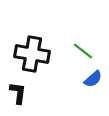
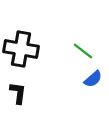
black cross: moved 11 px left, 5 px up
